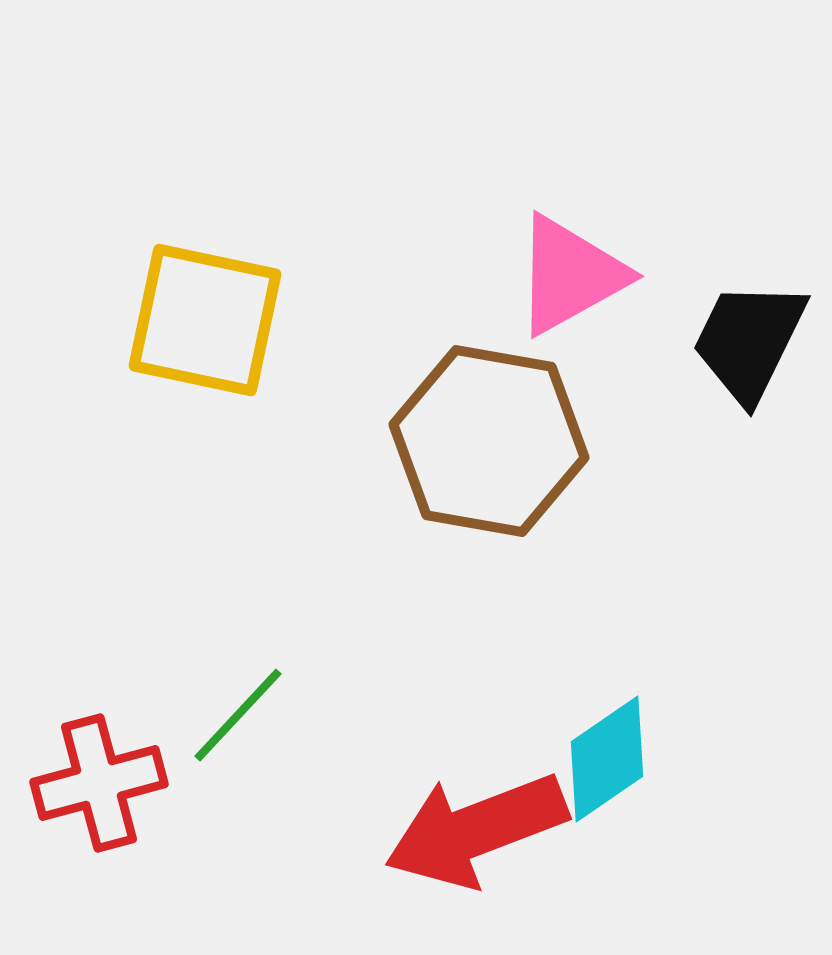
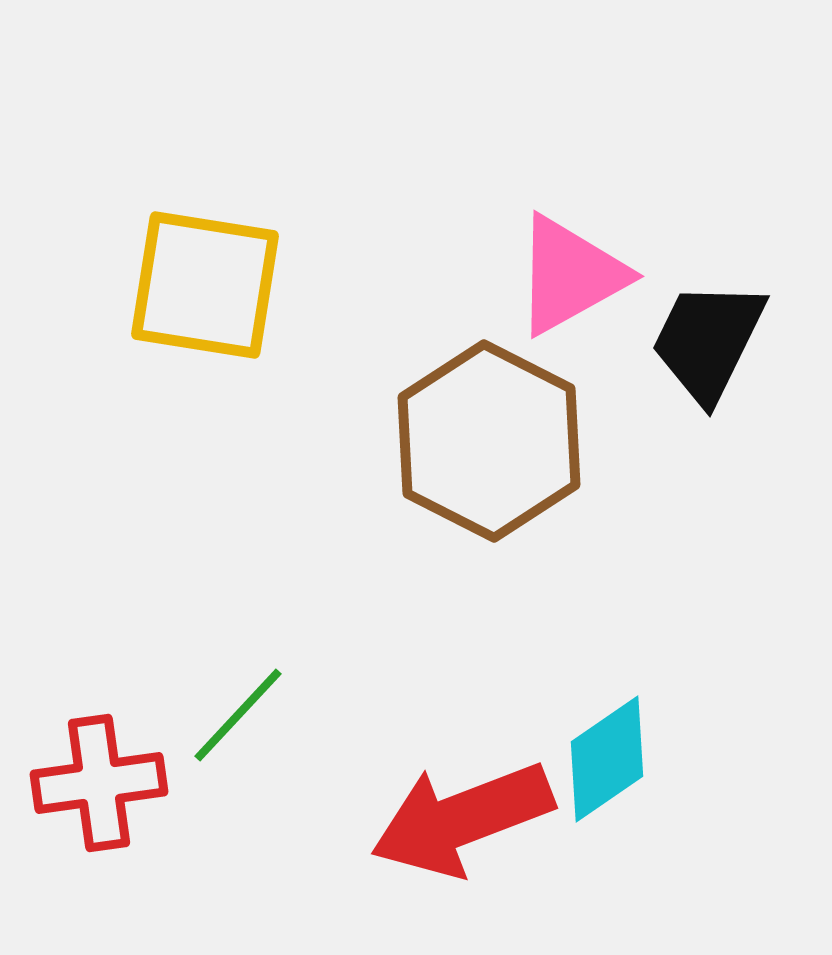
yellow square: moved 35 px up; rotated 3 degrees counterclockwise
black trapezoid: moved 41 px left
brown hexagon: rotated 17 degrees clockwise
red cross: rotated 7 degrees clockwise
red arrow: moved 14 px left, 11 px up
